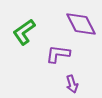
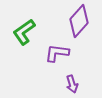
purple diamond: moved 2 px left, 3 px up; rotated 68 degrees clockwise
purple L-shape: moved 1 px left, 1 px up
